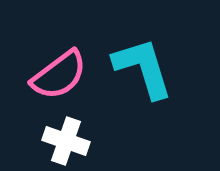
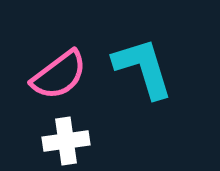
white cross: rotated 27 degrees counterclockwise
